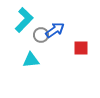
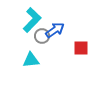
cyan L-shape: moved 8 px right
gray circle: moved 1 px right, 1 px down
